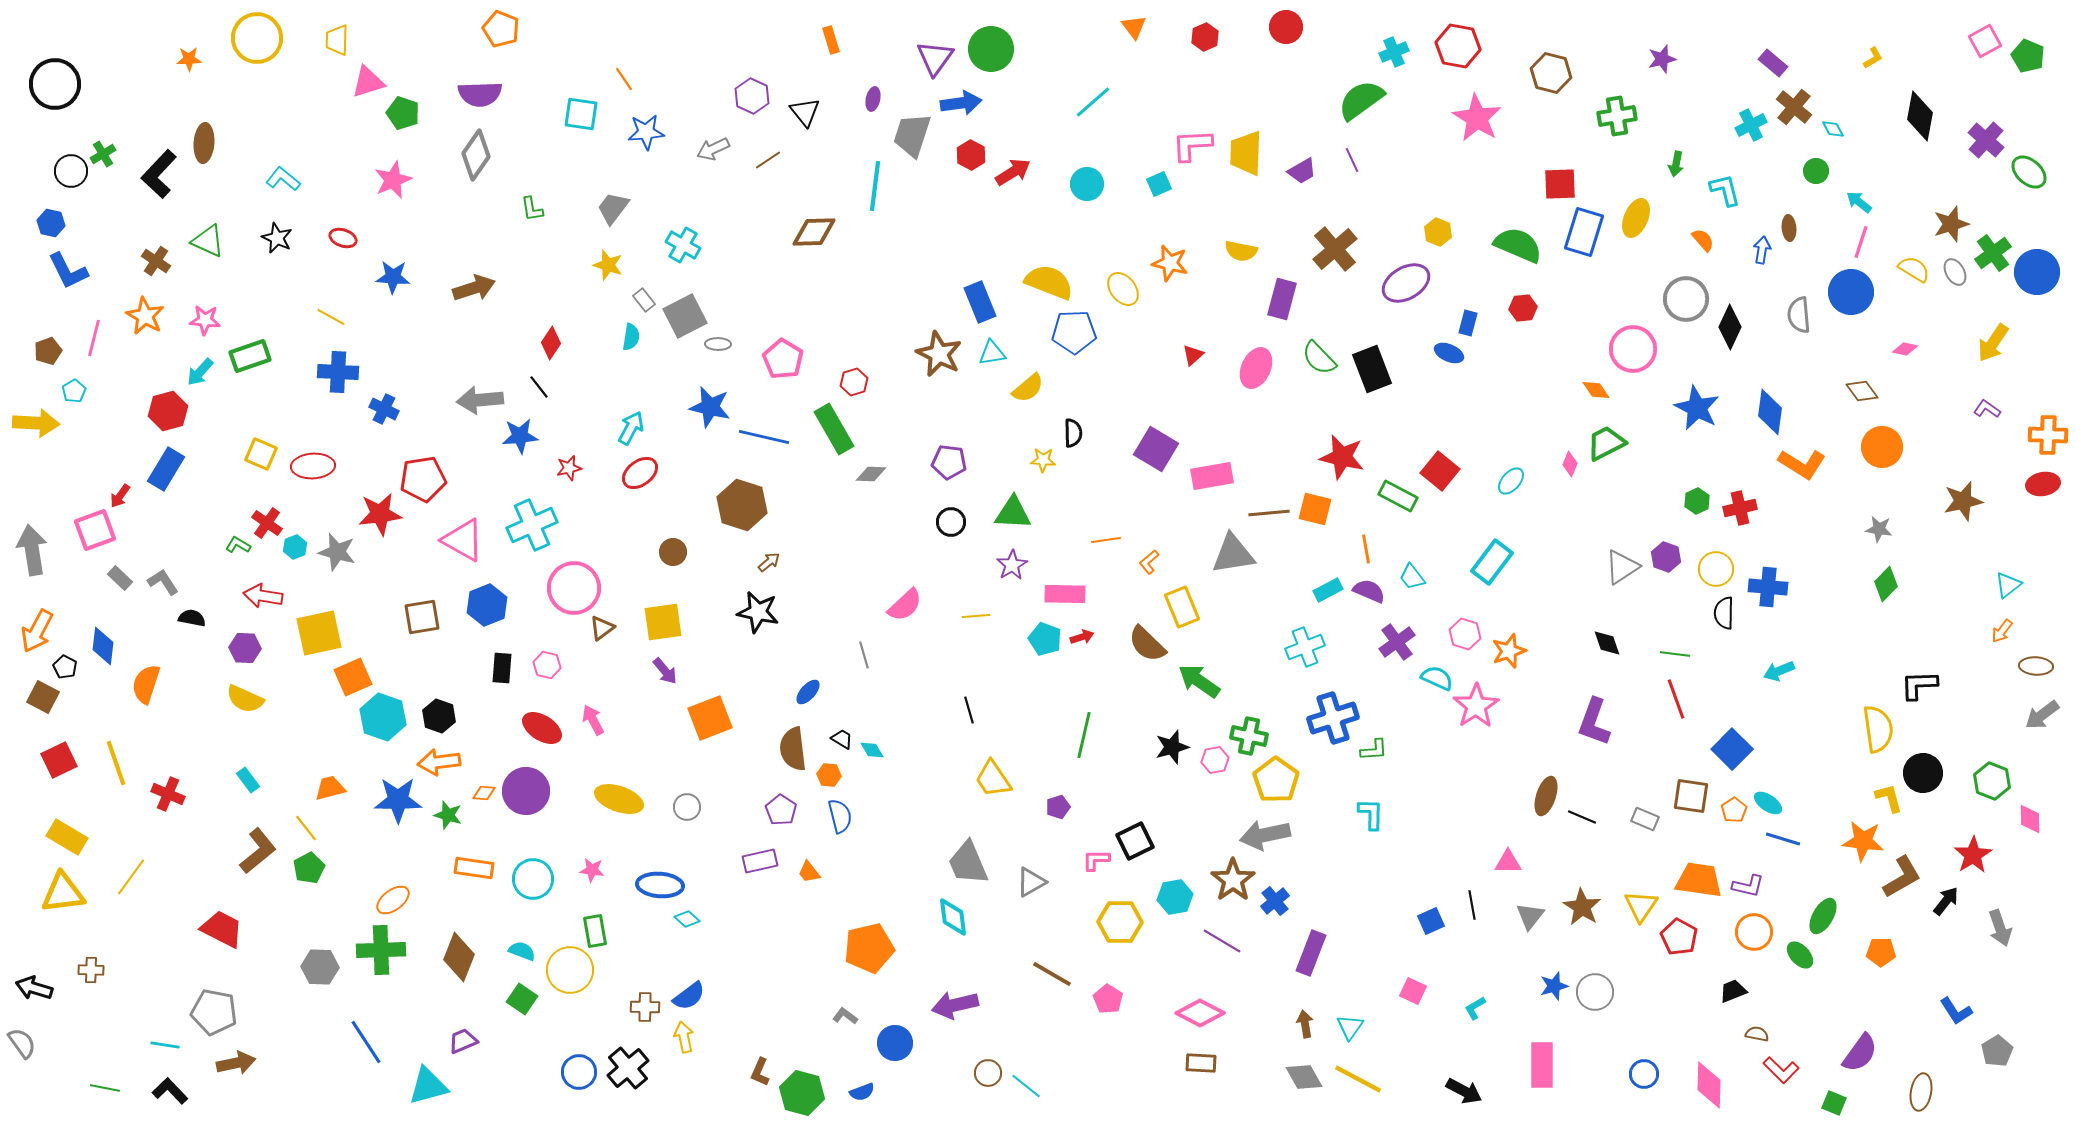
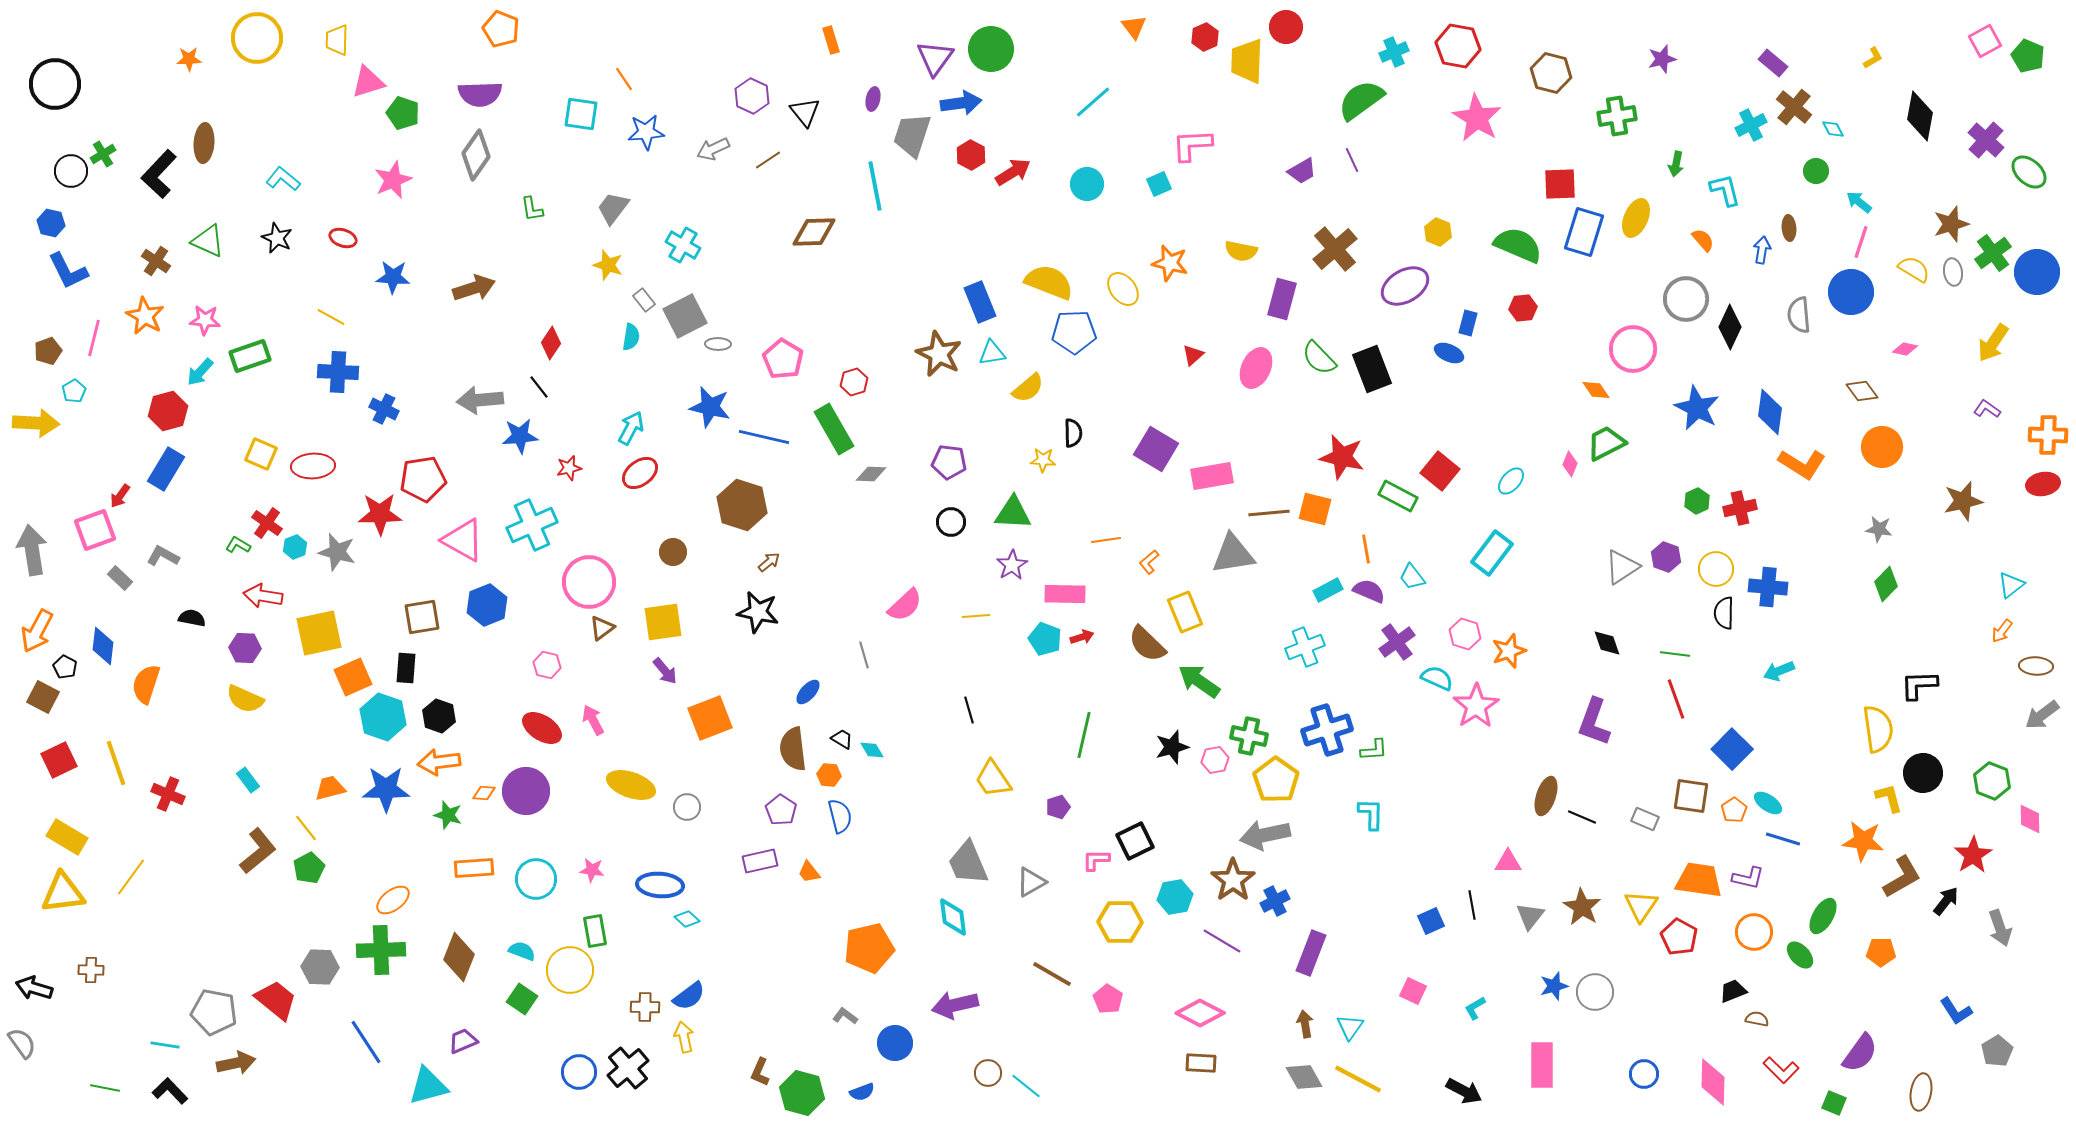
yellow trapezoid at (1246, 153): moved 1 px right, 92 px up
cyan line at (875, 186): rotated 18 degrees counterclockwise
gray ellipse at (1955, 272): moved 2 px left; rotated 20 degrees clockwise
purple ellipse at (1406, 283): moved 1 px left, 3 px down
red star at (380, 514): rotated 6 degrees clockwise
cyan rectangle at (1492, 562): moved 9 px up
gray L-shape at (163, 582): moved 26 px up; rotated 28 degrees counterclockwise
cyan triangle at (2008, 585): moved 3 px right
pink circle at (574, 588): moved 15 px right, 6 px up
yellow rectangle at (1182, 607): moved 3 px right, 5 px down
black rectangle at (502, 668): moved 96 px left
blue cross at (1333, 718): moved 6 px left, 12 px down
yellow ellipse at (619, 799): moved 12 px right, 14 px up
blue star at (398, 800): moved 12 px left, 11 px up
orange rectangle at (474, 868): rotated 12 degrees counterclockwise
cyan circle at (533, 879): moved 3 px right
purple L-shape at (1748, 886): moved 8 px up
blue cross at (1275, 901): rotated 12 degrees clockwise
red trapezoid at (222, 929): moved 54 px right, 71 px down; rotated 12 degrees clockwise
brown semicircle at (1757, 1034): moved 15 px up
pink diamond at (1709, 1085): moved 4 px right, 3 px up
